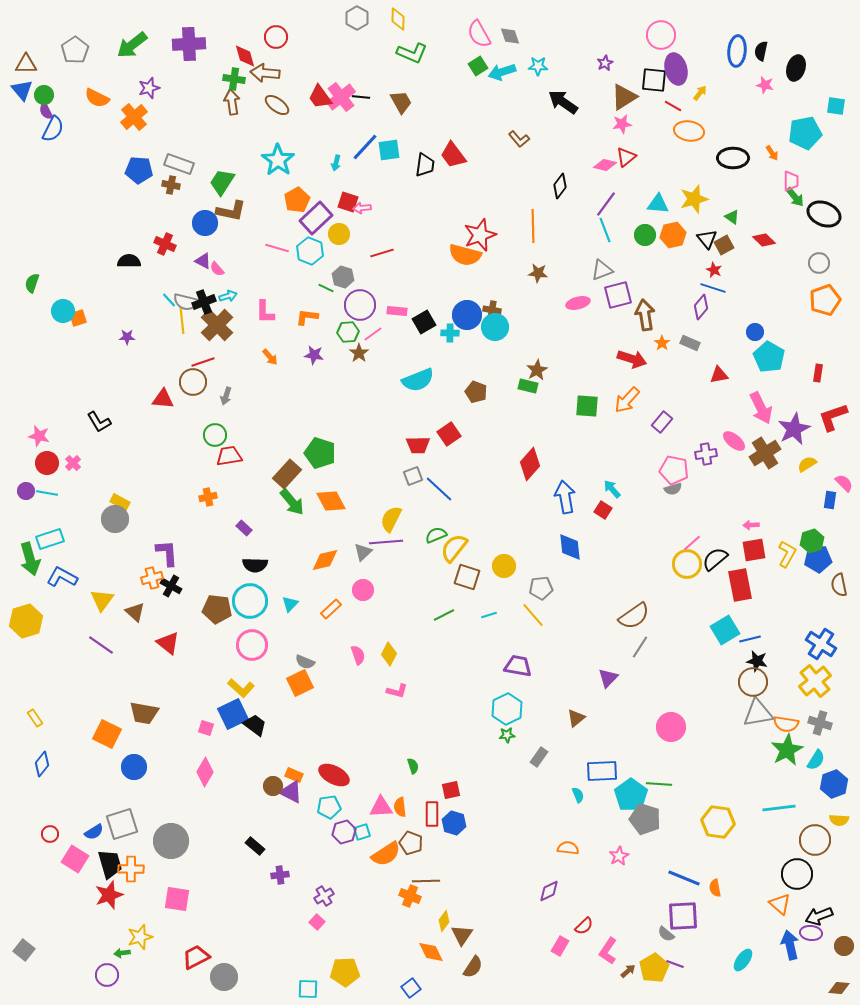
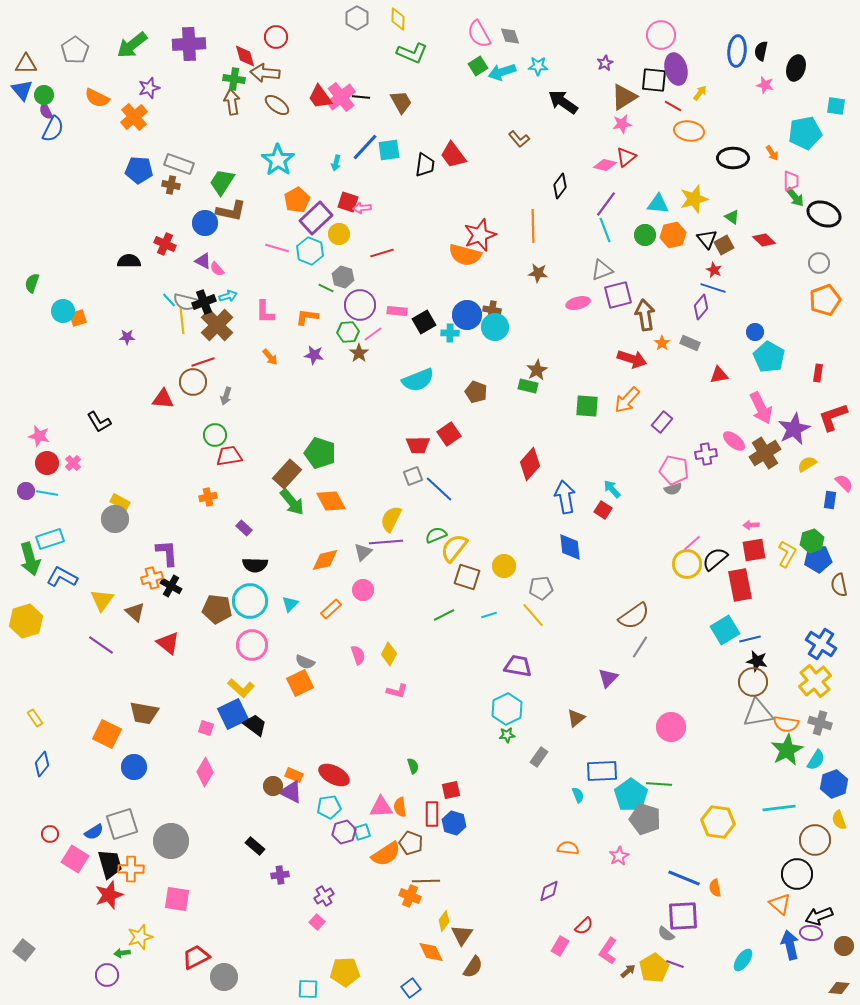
yellow semicircle at (839, 820): rotated 66 degrees clockwise
